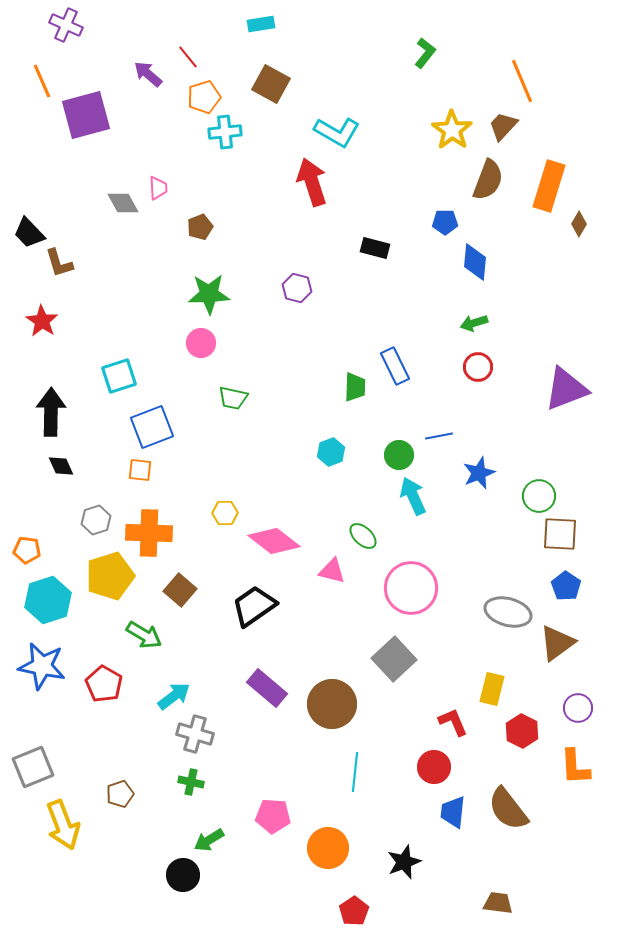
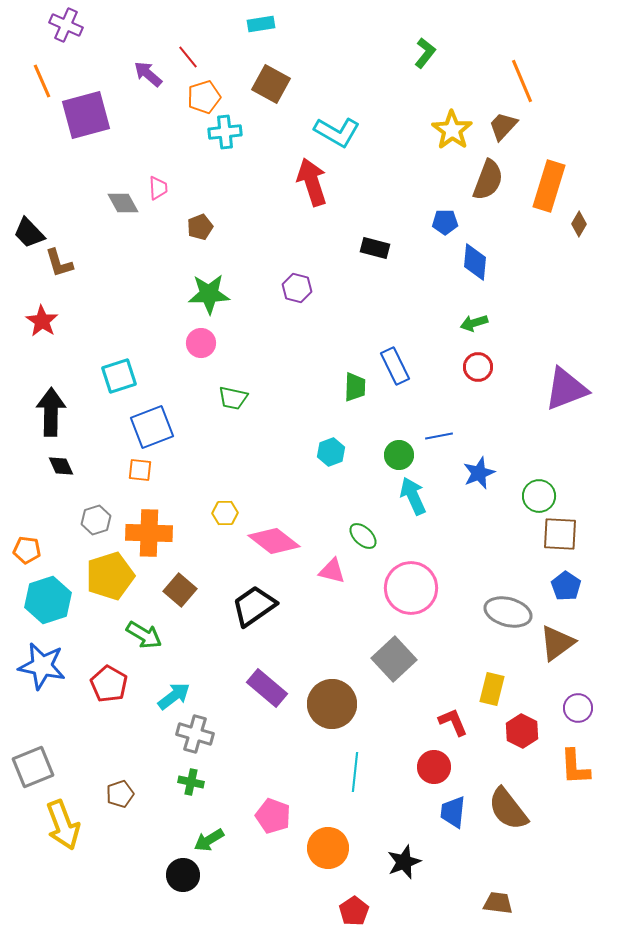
red pentagon at (104, 684): moved 5 px right
pink pentagon at (273, 816): rotated 16 degrees clockwise
